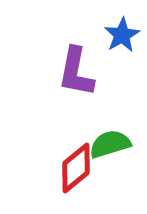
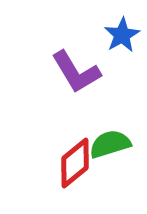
purple L-shape: rotated 42 degrees counterclockwise
red diamond: moved 1 px left, 5 px up
